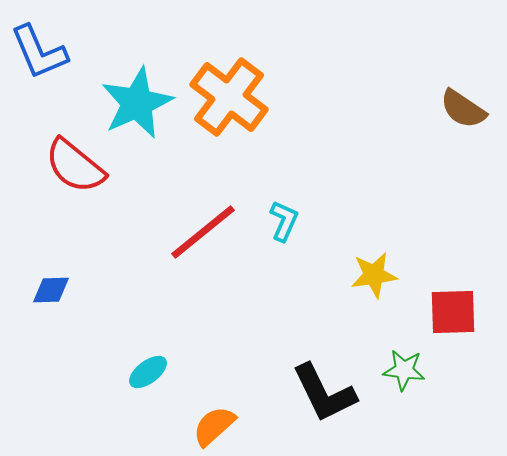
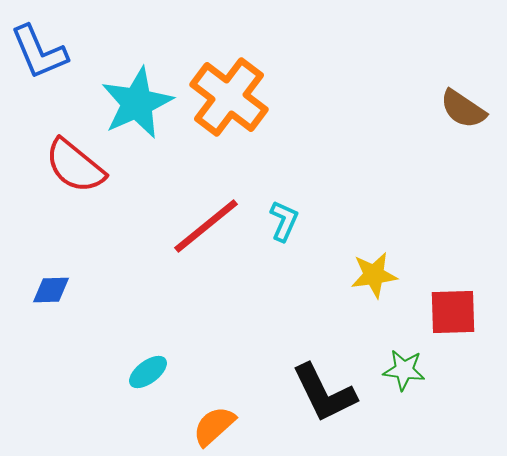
red line: moved 3 px right, 6 px up
